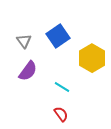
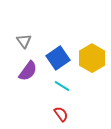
blue square: moved 22 px down
cyan line: moved 1 px up
